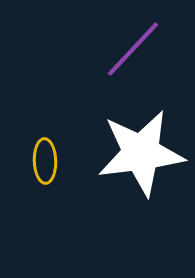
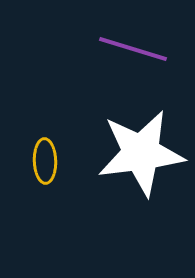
purple line: rotated 64 degrees clockwise
